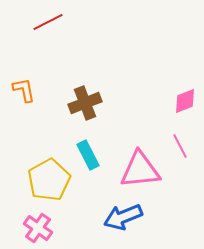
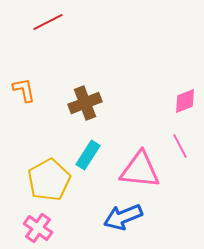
cyan rectangle: rotated 60 degrees clockwise
pink triangle: rotated 12 degrees clockwise
